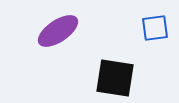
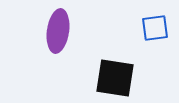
purple ellipse: rotated 48 degrees counterclockwise
